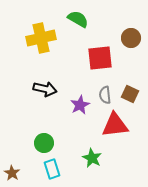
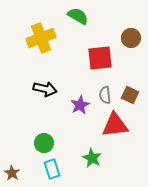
green semicircle: moved 3 px up
yellow cross: rotated 8 degrees counterclockwise
brown square: moved 1 px down
